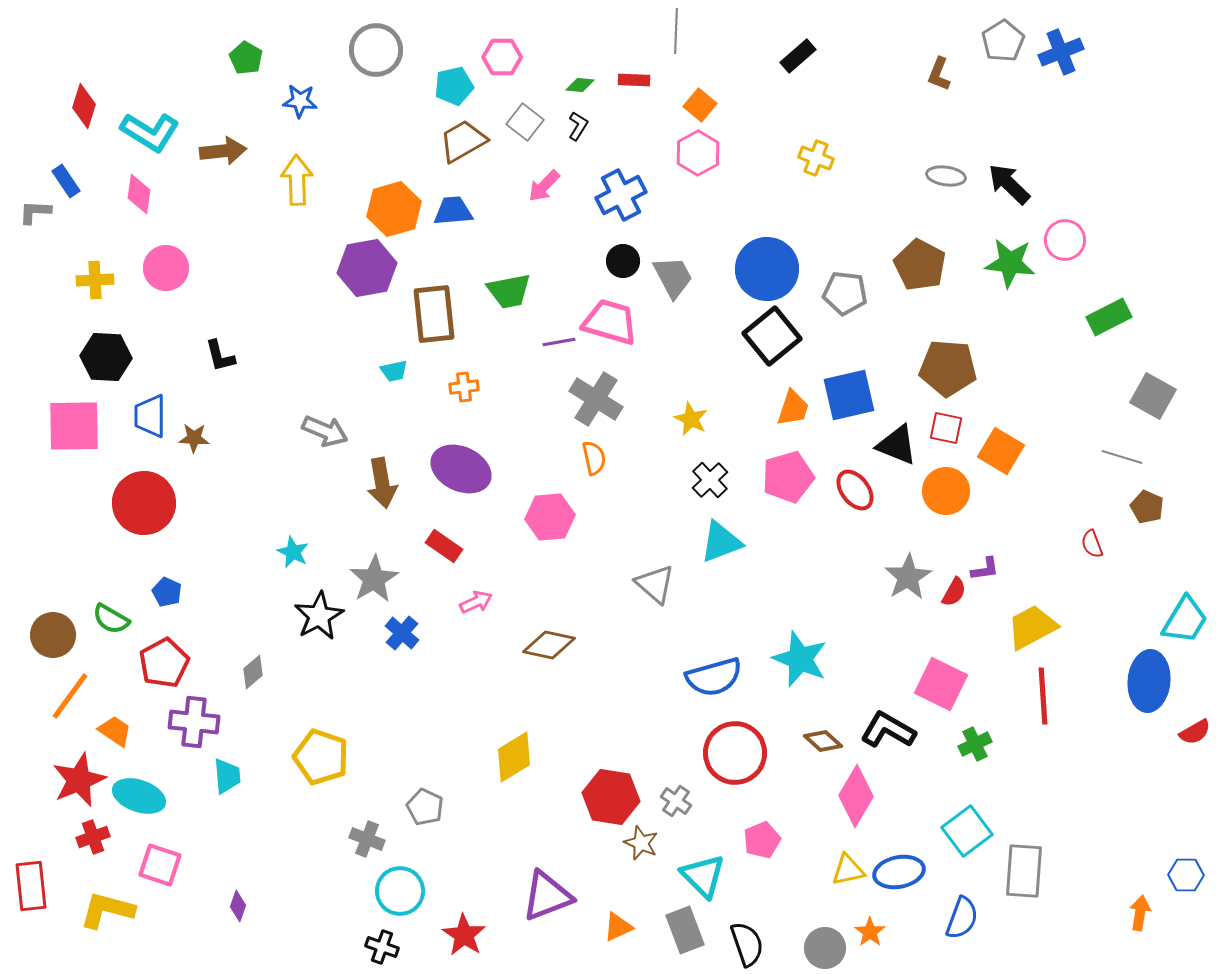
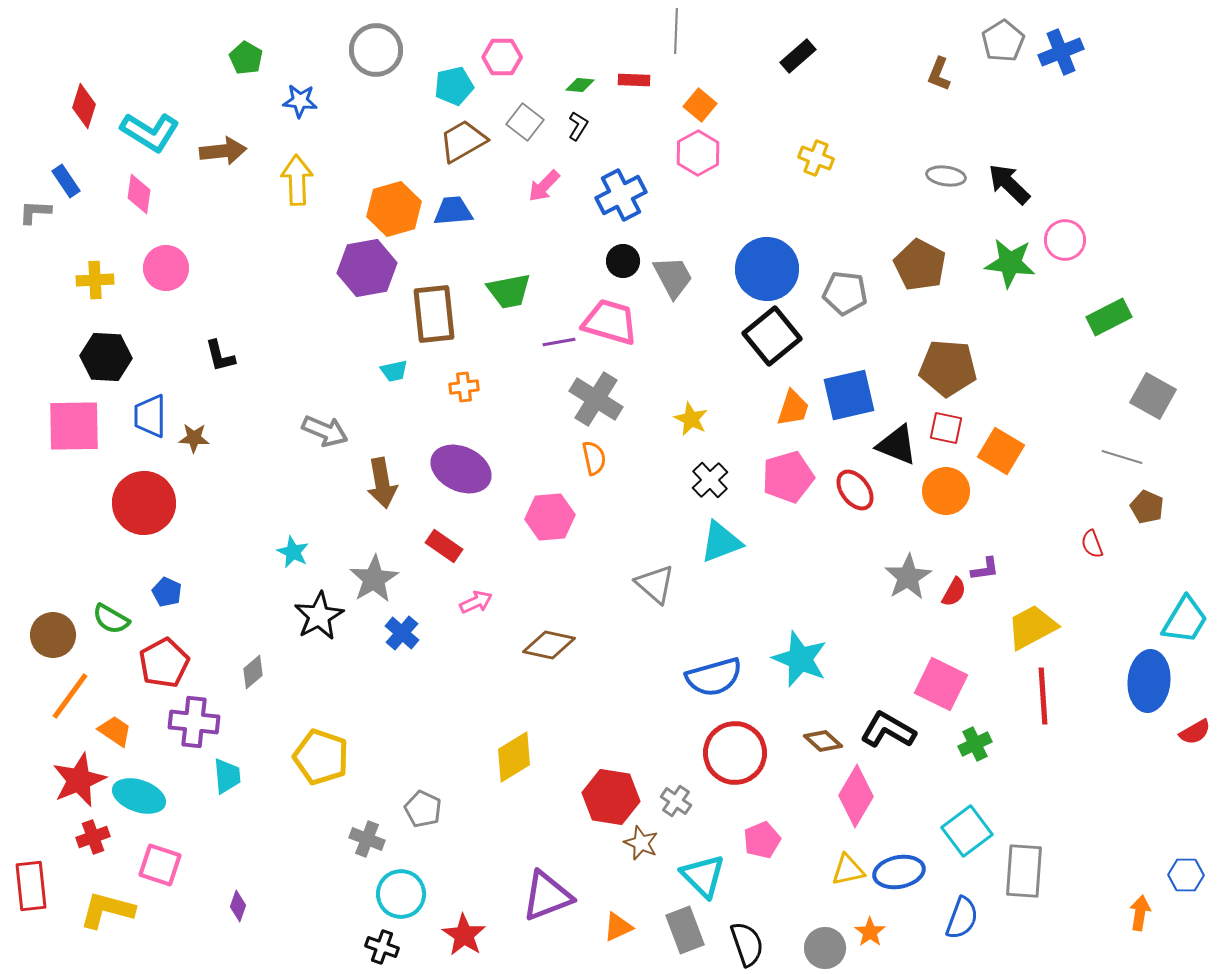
gray pentagon at (425, 807): moved 2 px left, 2 px down
cyan circle at (400, 891): moved 1 px right, 3 px down
